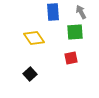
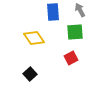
gray arrow: moved 1 px left, 2 px up
red square: rotated 16 degrees counterclockwise
